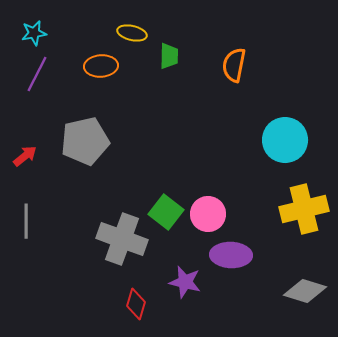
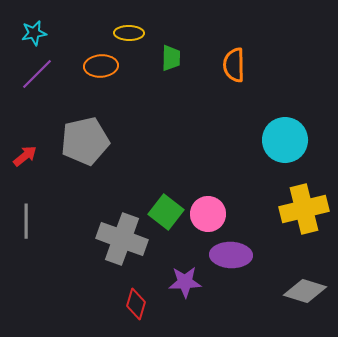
yellow ellipse: moved 3 px left; rotated 12 degrees counterclockwise
green trapezoid: moved 2 px right, 2 px down
orange semicircle: rotated 12 degrees counterclockwise
purple line: rotated 18 degrees clockwise
purple star: rotated 16 degrees counterclockwise
